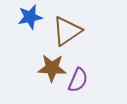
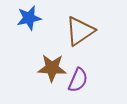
blue star: moved 1 px left, 1 px down
brown triangle: moved 13 px right
